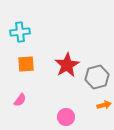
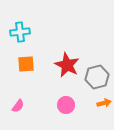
red star: rotated 15 degrees counterclockwise
pink semicircle: moved 2 px left, 6 px down
orange arrow: moved 2 px up
pink circle: moved 12 px up
